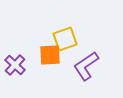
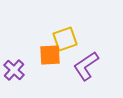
purple cross: moved 1 px left, 5 px down
